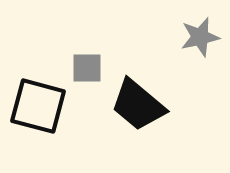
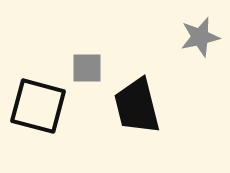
black trapezoid: moved 1 px left, 1 px down; rotated 36 degrees clockwise
